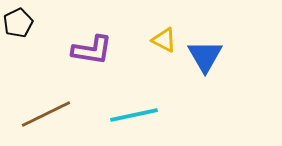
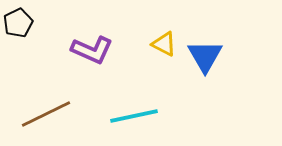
yellow triangle: moved 4 px down
purple L-shape: rotated 15 degrees clockwise
cyan line: moved 1 px down
